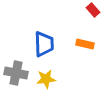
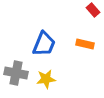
blue trapezoid: rotated 24 degrees clockwise
